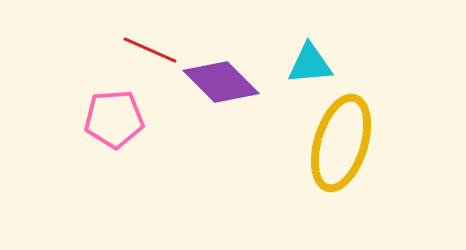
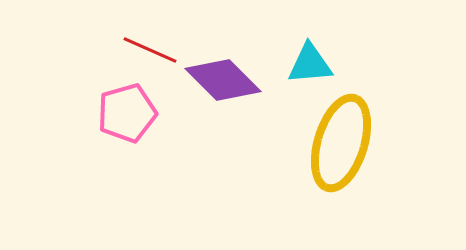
purple diamond: moved 2 px right, 2 px up
pink pentagon: moved 13 px right, 6 px up; rotated 12 degrees counterclockwise
